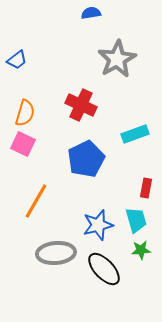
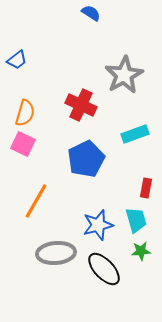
blue semicircle: rotated 42 degrees clockwise
gray star: moved 7 px right, 16 px down
green star: moved 1 px down
